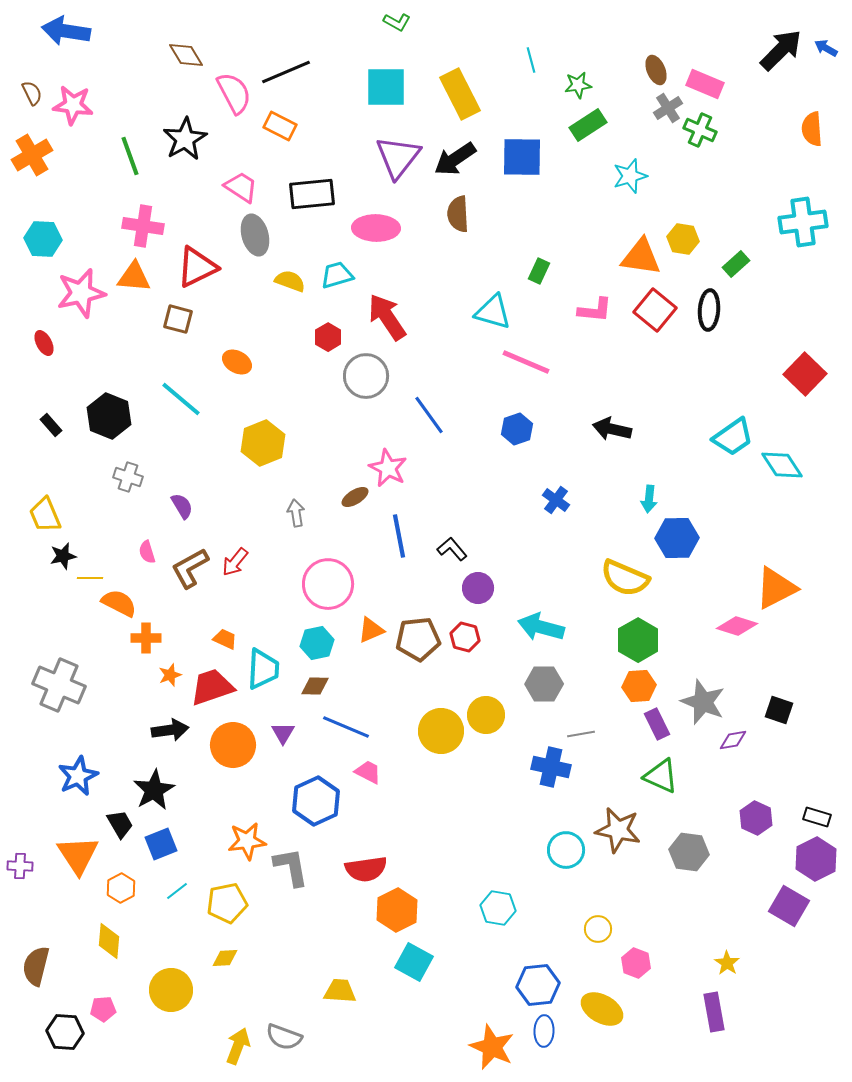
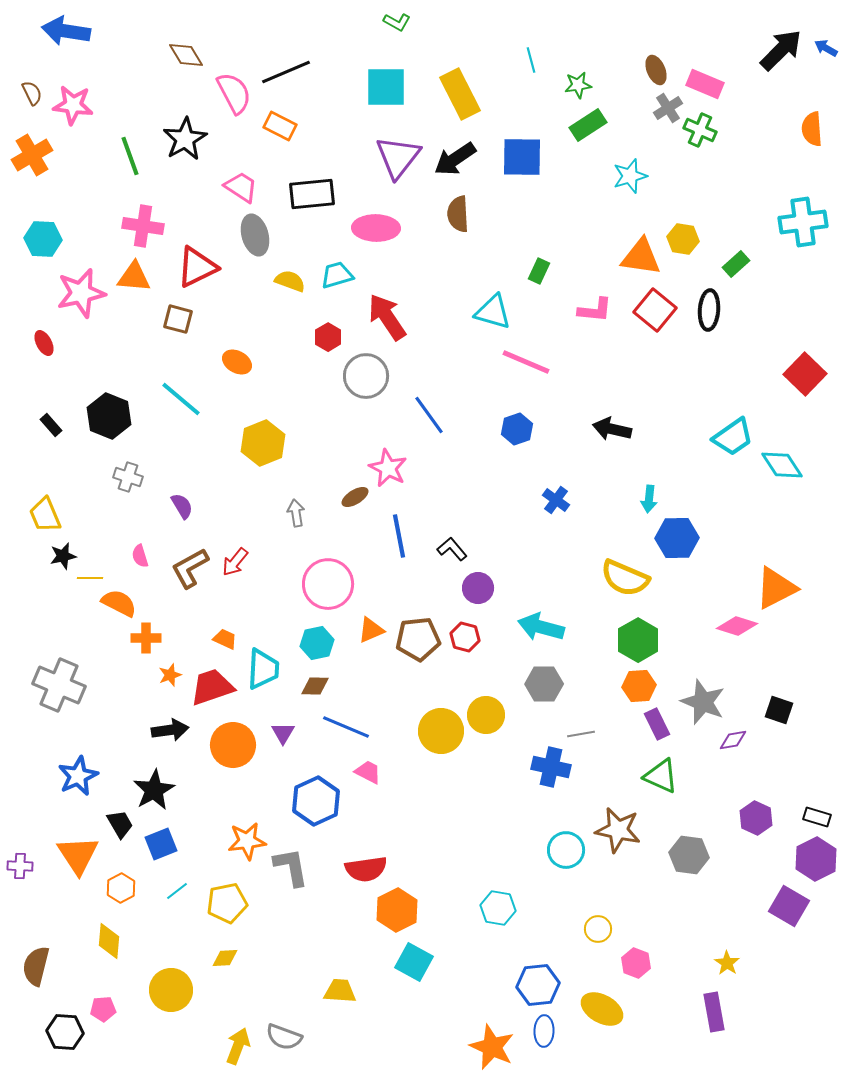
pink semicircle at (147, 552): moved 7 px left, 4 px down
gray hexagon at (689, 852): moved 3 px down
